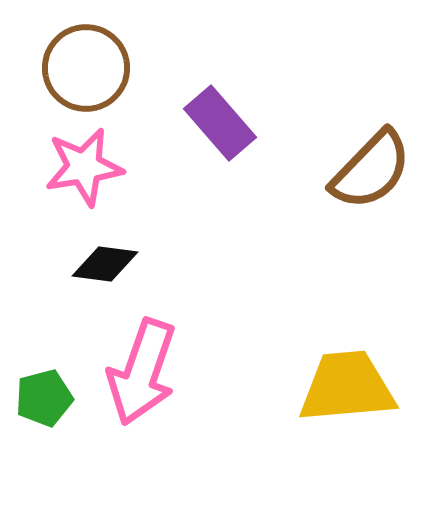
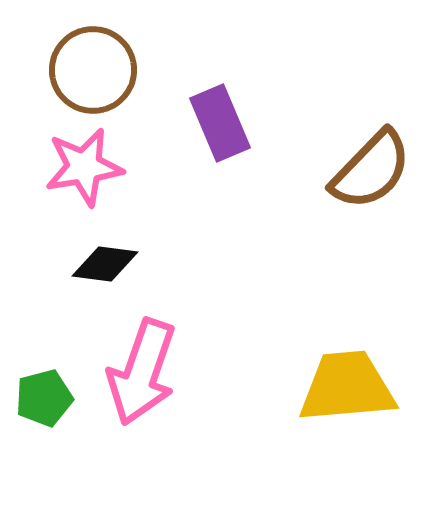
brown circle: moved 7 px right, 2 px down
purple rectangle: rotated 18 degrees clockwise
